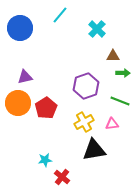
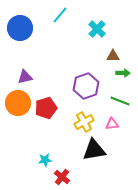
red pentagon: rotated 15 degrees clockwise
